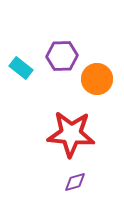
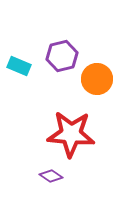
purple hexagon: rotated 12 degrees counterclockwise
cyan rectangle: moved 2 px left, 2 px up; rotated 15 degrees counterclockwise
purple diamond: moved 24 px left, 6 px up; rotated 50 degrees clockwise
